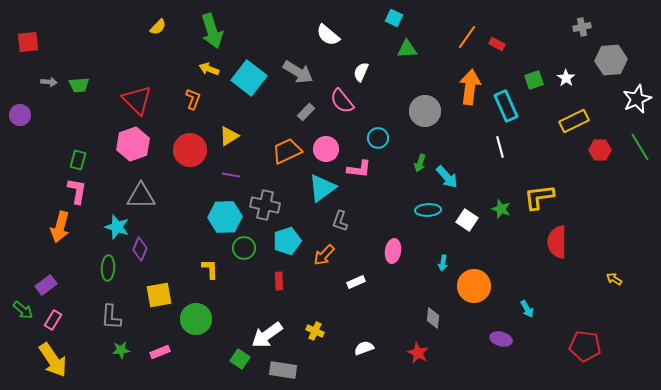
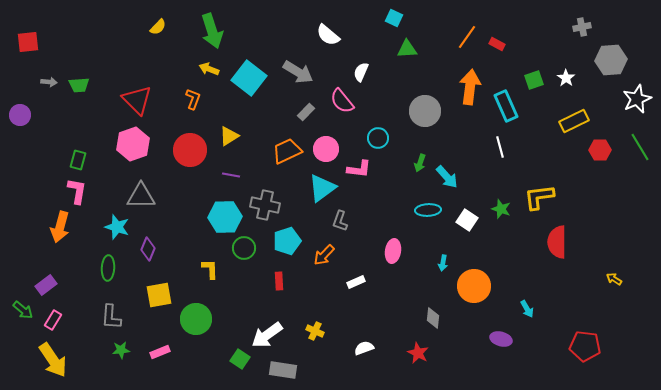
purple diamond at (140, 249): moved 8 px right
